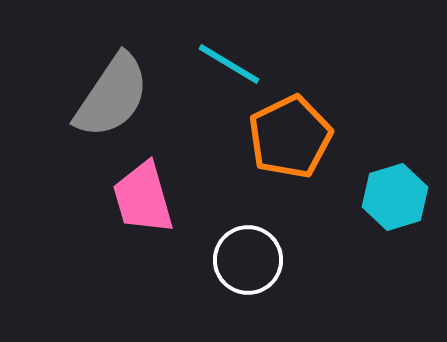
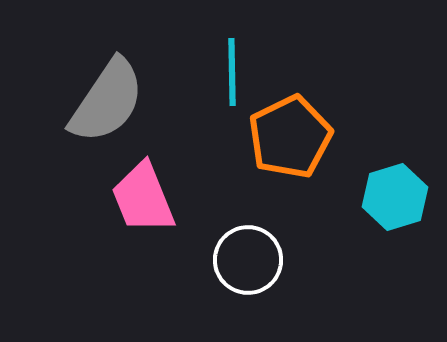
cyan line: moved 3 px right, 8 px down; rotated 58 degrees clockwise
gray semicircle: moved 5 px left, 5 px down
pink trapezoid: rotated 6 degrees counterclockwise
